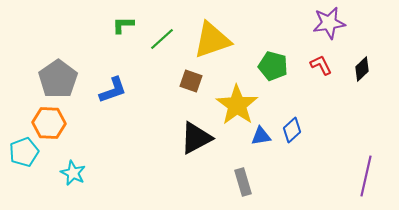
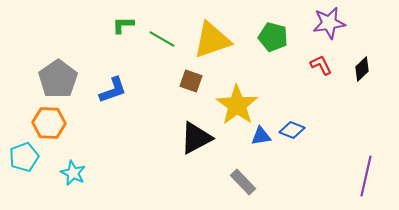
green line: rotated 72 degrees clockwise
green pentagon: moved 29 px up
blue diamond: rotated 65 degrees clockwise
cyan pentagon: moved 5 px down
gray rectangle: rotated 28 degrees counterclockwise
